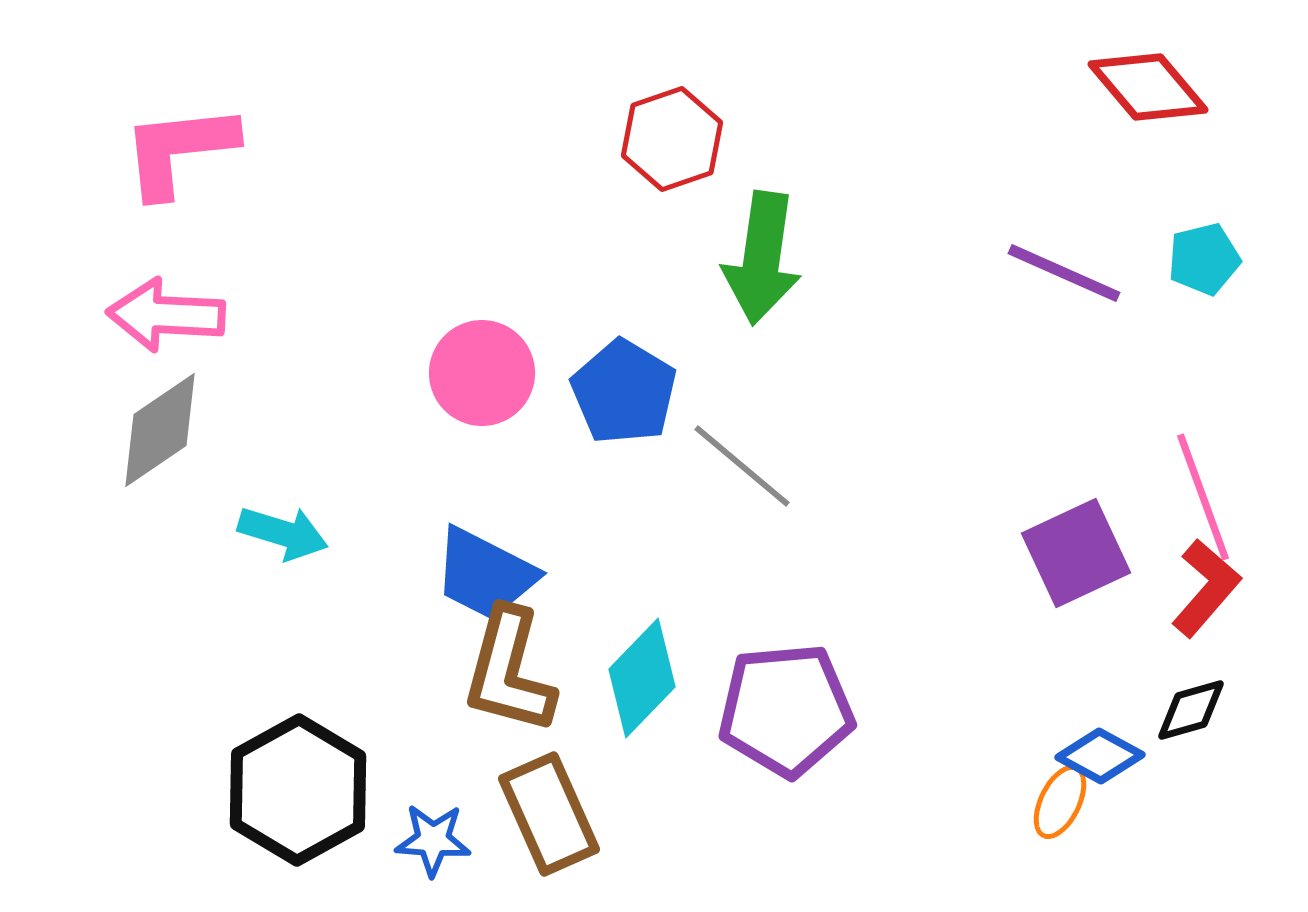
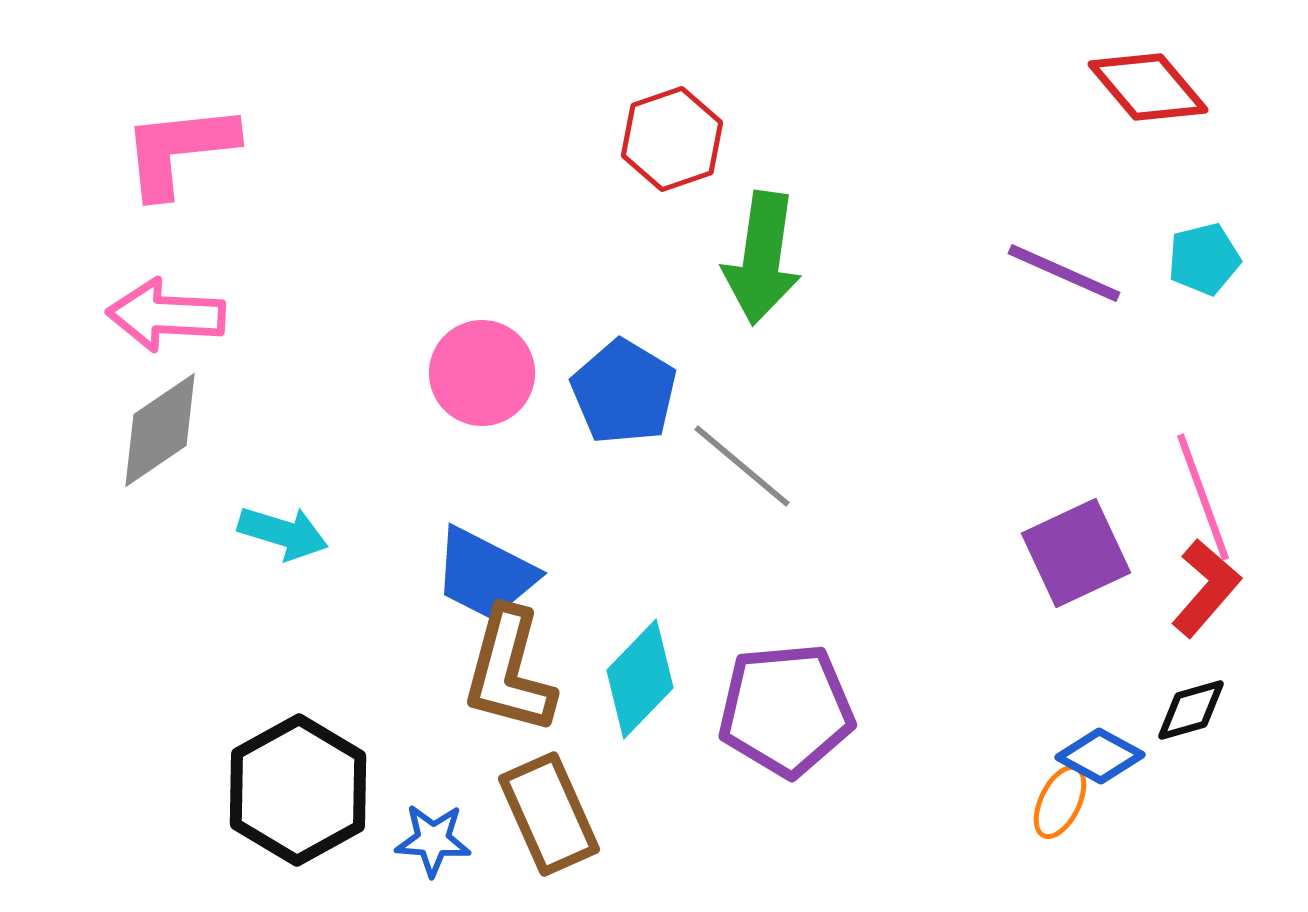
cyan diamond: moved 2 px left, 1 px down
